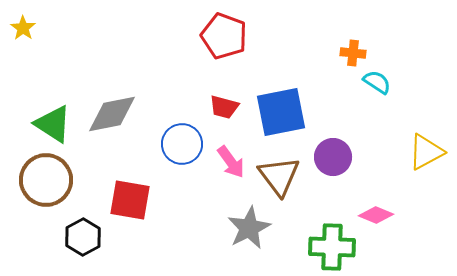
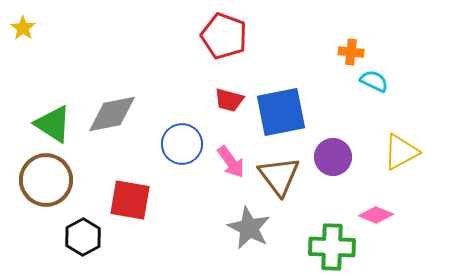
orange cross: moved 2 px left, 1 px up
cyan semicircle: moved 3 px left, 1 px up; rotated 8 degrees counterclockwise
red trapezoid: moved 5 px right, 7 px up
yellow triangle: moved 25 px left
gray star: rotated 18 degrees counterclockwise
